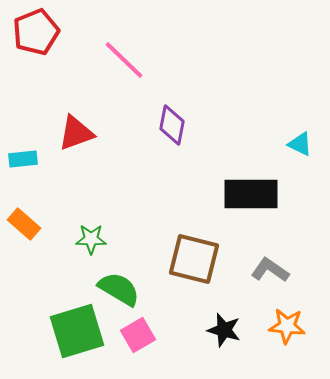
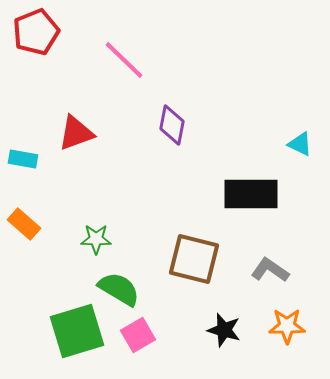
cyan rectangle: rotated 16 degrees clockwise
green star: moved 5 px right
orange star: rotated 6 degrees counterclockwise
